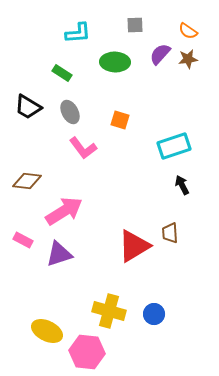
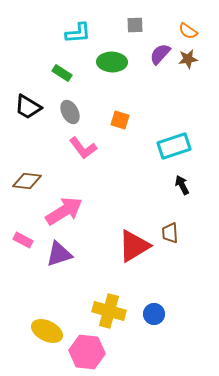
green ellipse: moved 3 px left
